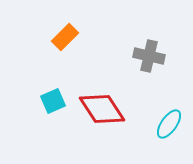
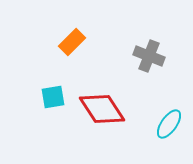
orange rectangle: moved 7 px right, 5 px down
gray cross: rotated 8 degrees clockwise
cyan square: moved 4 px up; rotated 15 degrees clockwise
